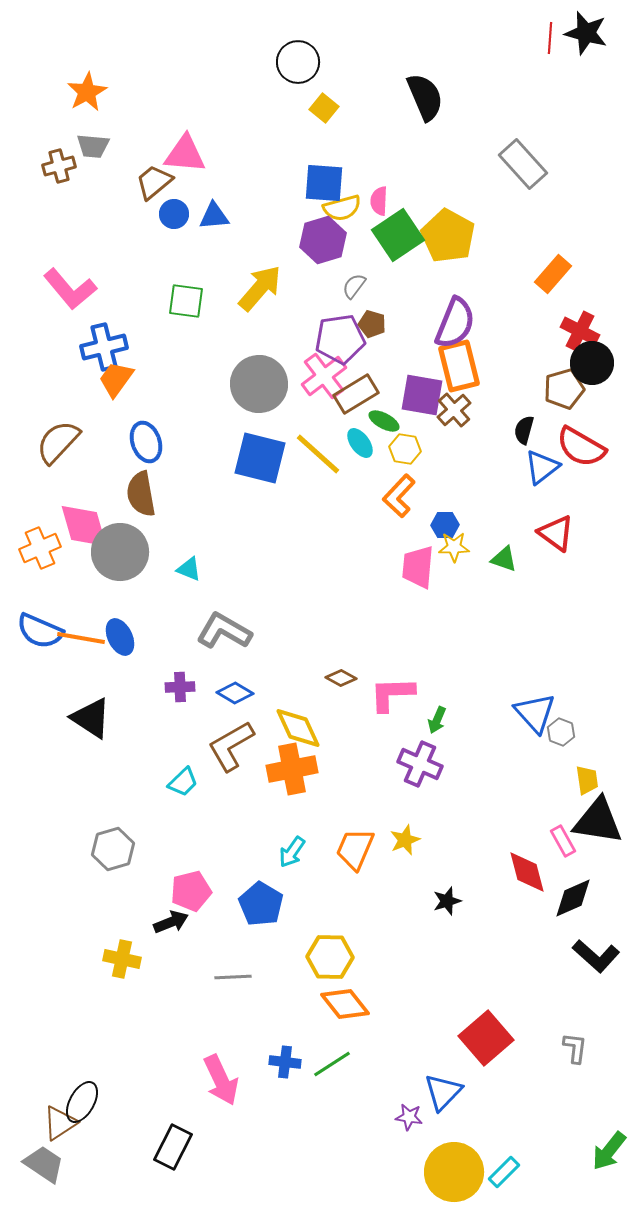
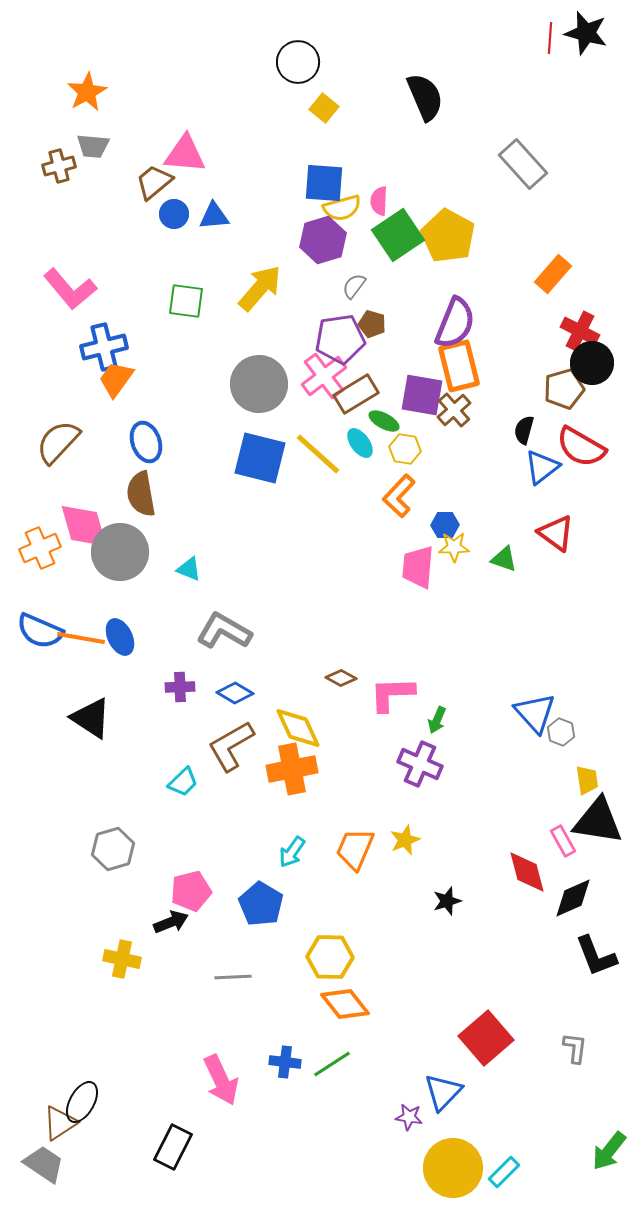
black L-shape at (596, 956): rotated 27 degrees clockwise
yellow circle at (454, 1172): moved 1 px left, 4 px up
